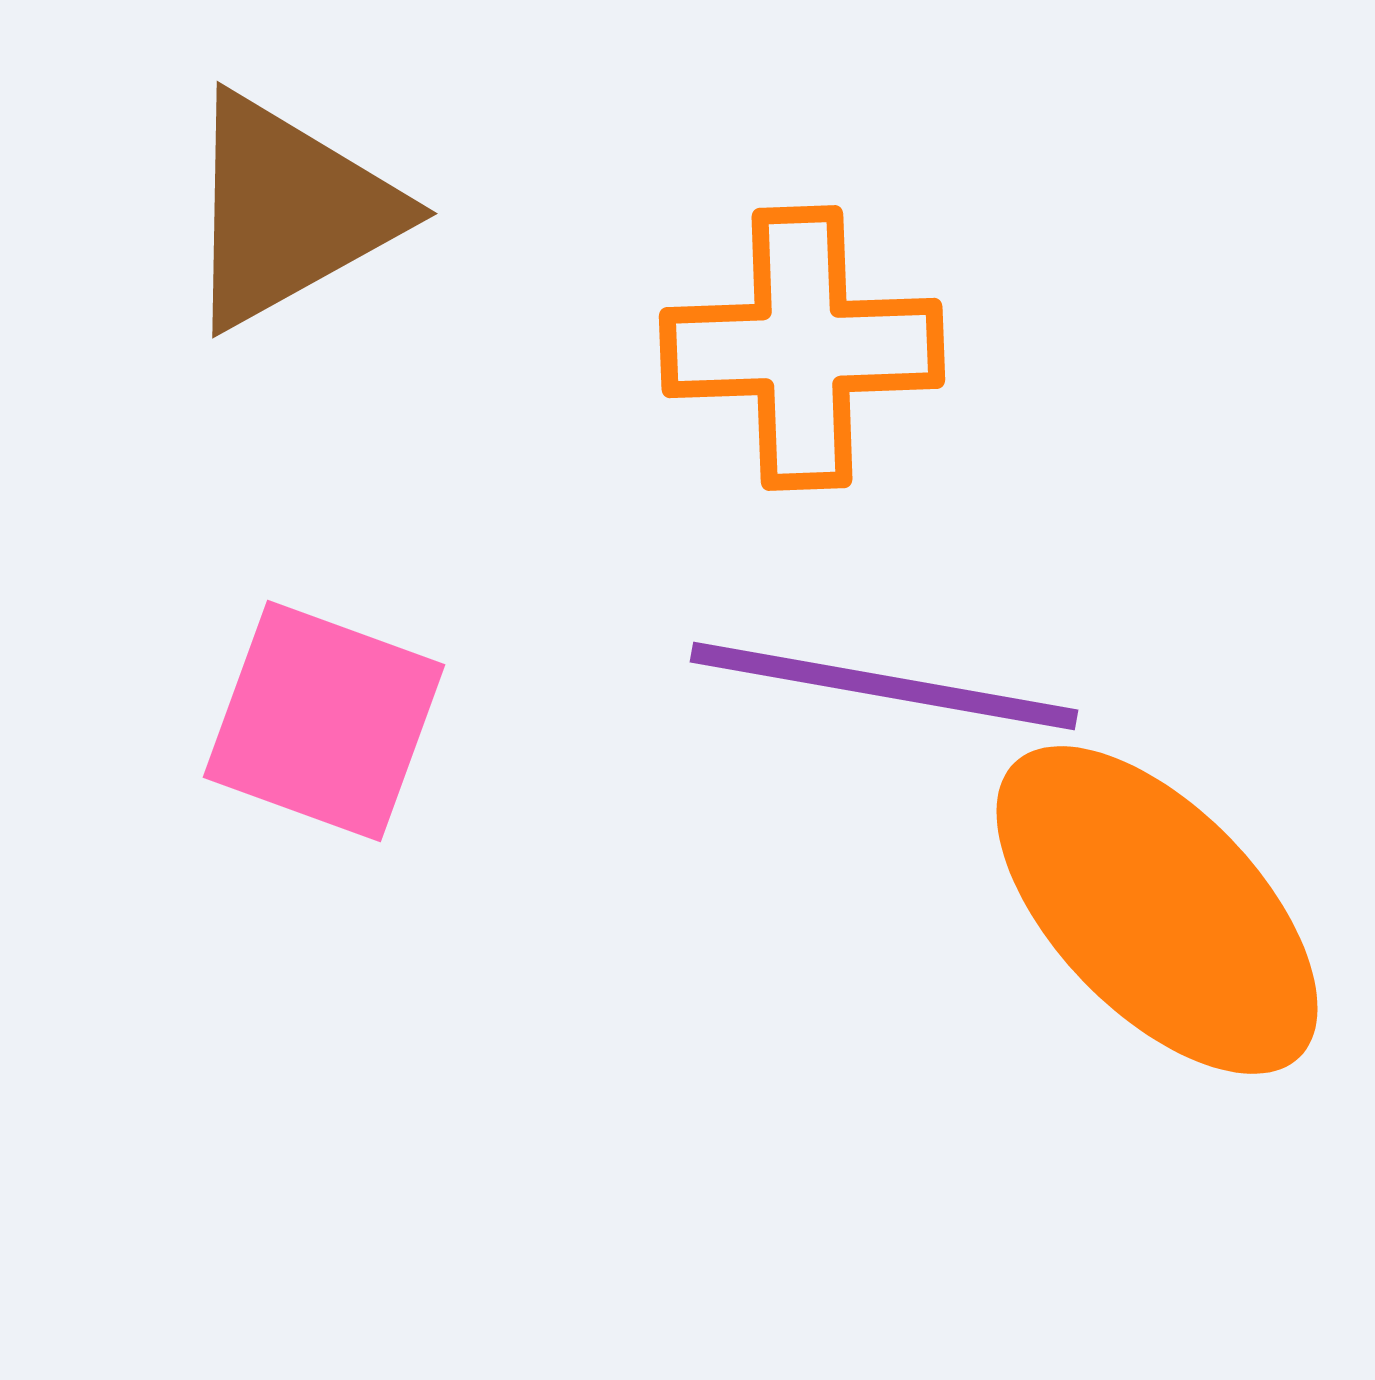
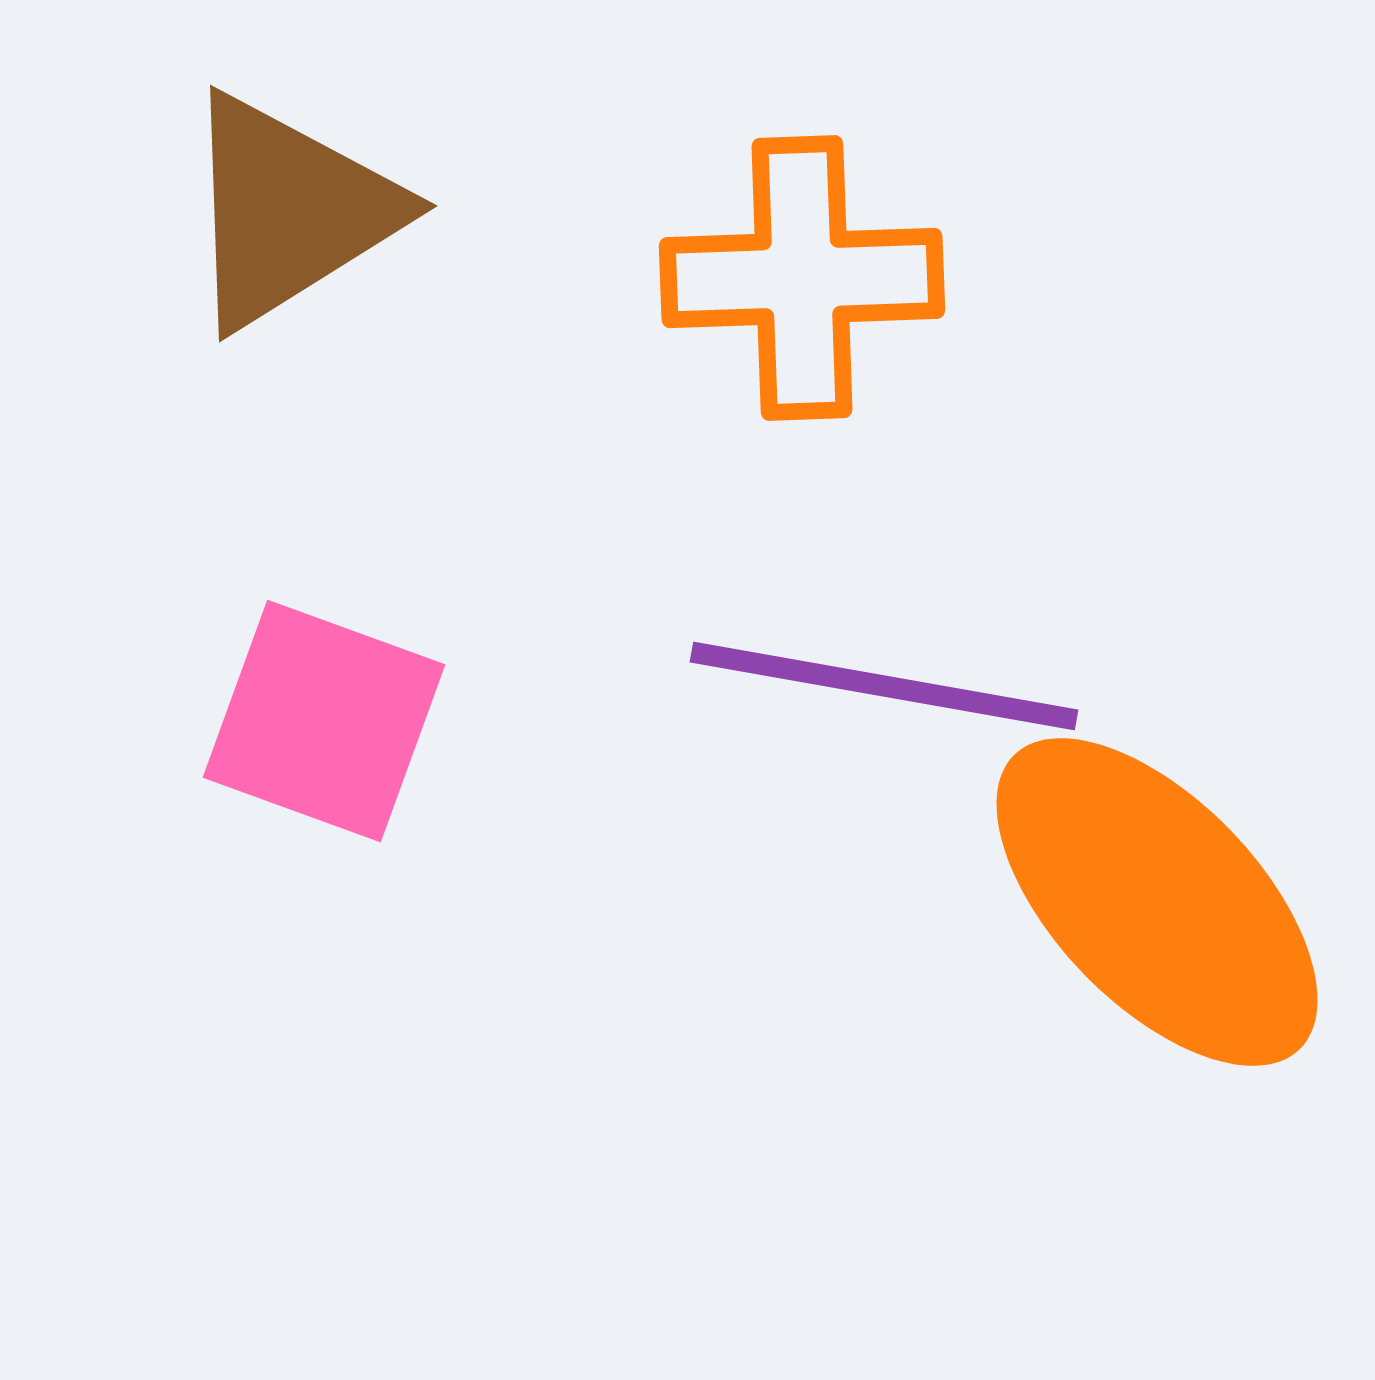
brown triangle: rotated 3 degrees counterclockwise
orange cross: moved 70 px up
orange ellipse: moved 8 px up
